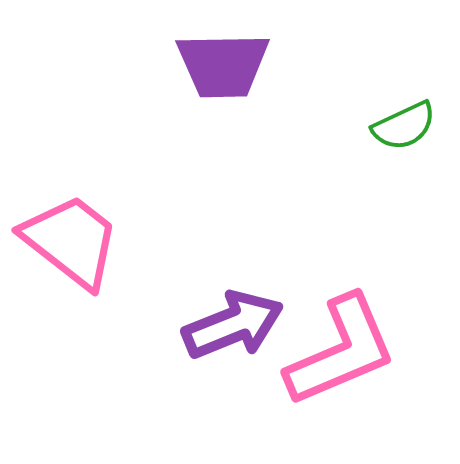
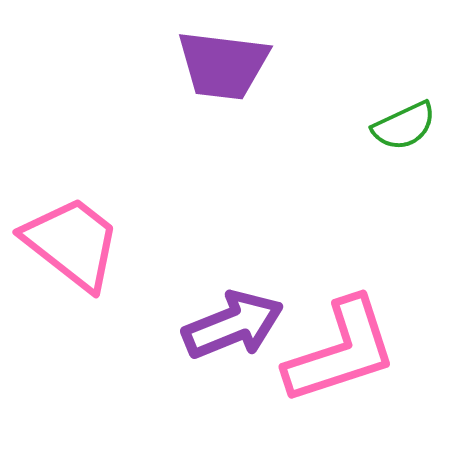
purple trapezoid: rotated 8 degrees clockwise
pink trapezoid: moved 1 px right, 2 px down
pink L-shape: rotated 5 degrees clockwise
